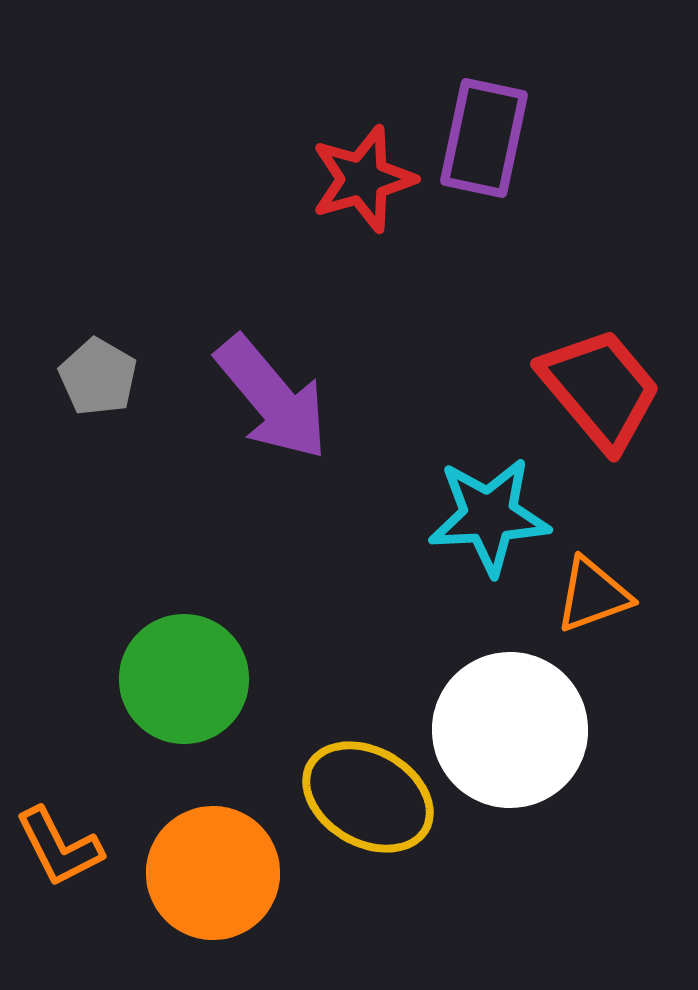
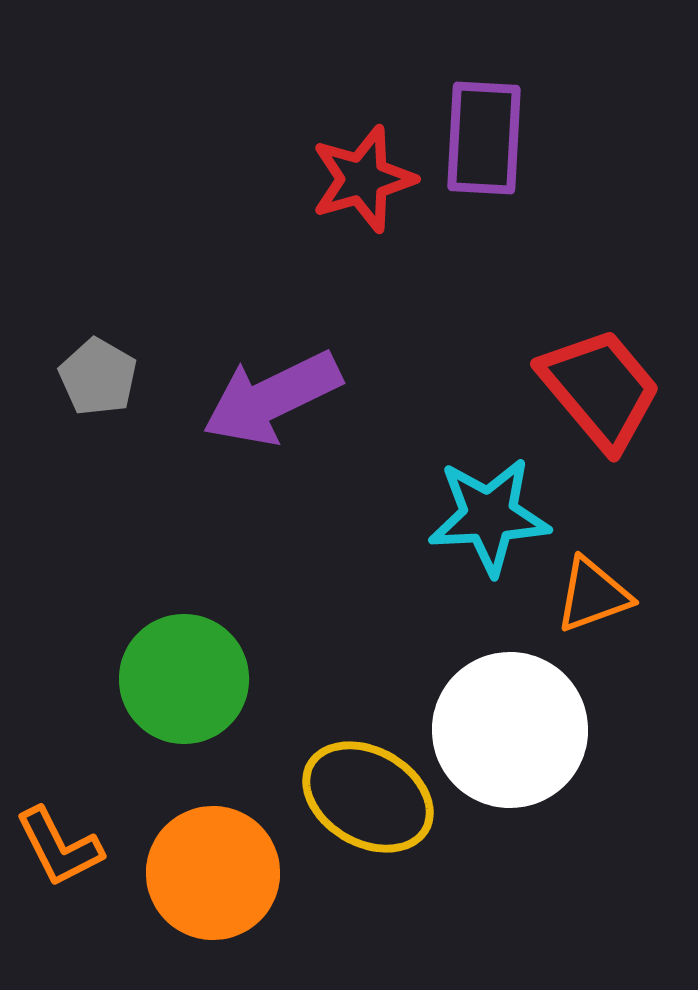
purple rectangle: rotated 9 degrees counterclockwise
purple arrow: rotated 104 degrees clockwise
